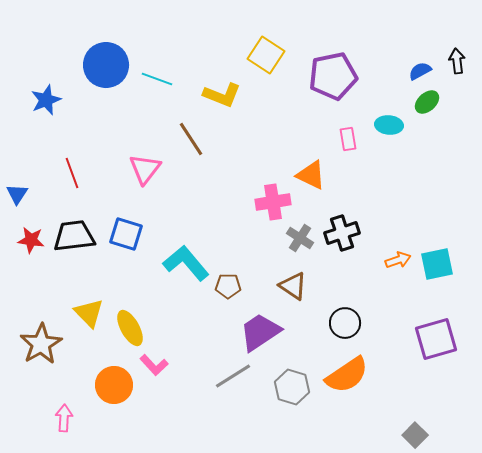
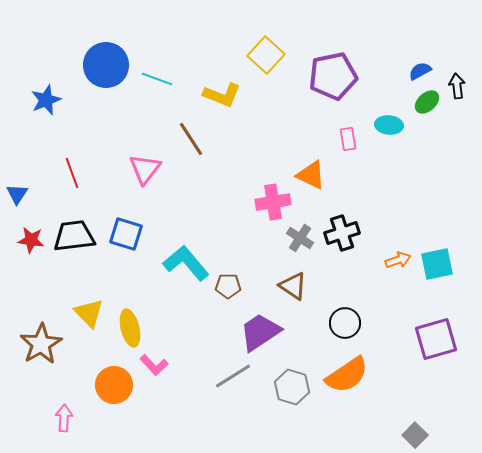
yellow square: rotated 9 degrees clockwise
black arrow: moved 25 px down
yellow ellipse: rotated 15 degrees clockwise
